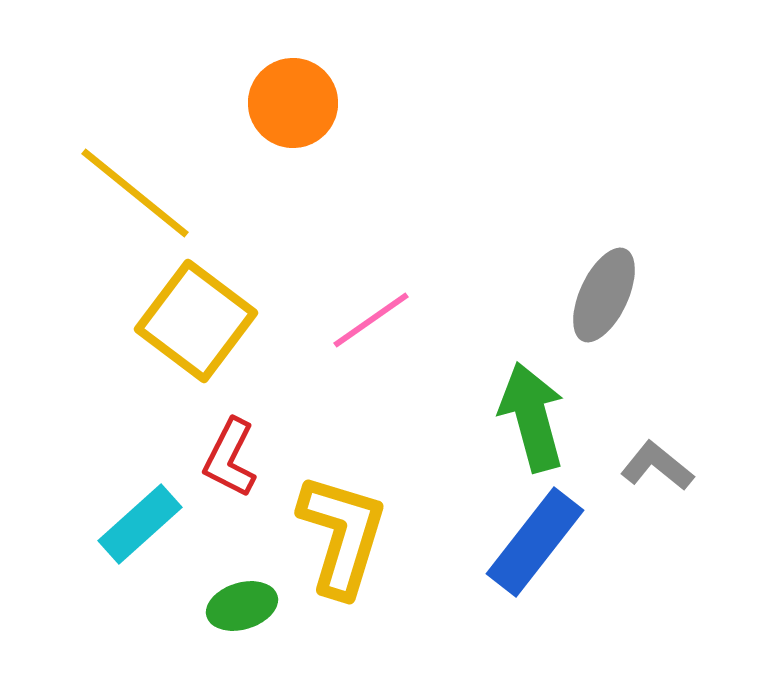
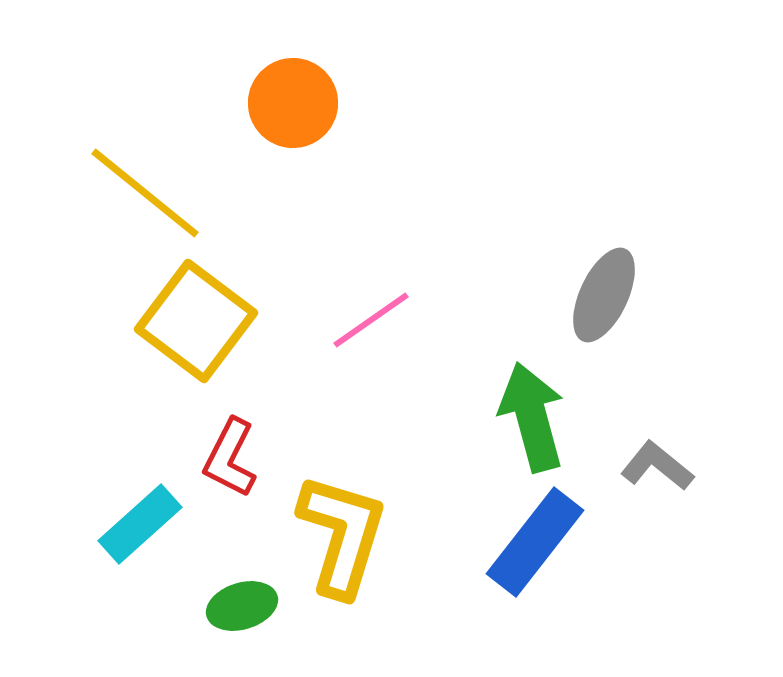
yellow line: moved 10 px right
